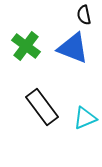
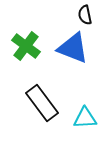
black semicircle: moved 1 px right
black rectangle: moved 4 px up
cyan triangle: rotated 20 degrees clockwise
